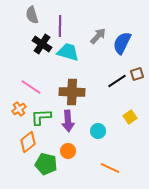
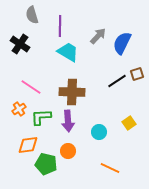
black cross: moved 22 px left
cyan trapezoid: rotated 15 degrees clockwise
yellow square: moved 1 px left, 6 px down
cyan circle: moved 1 px right, 1 px down
orange diamond: moved 3 px down; rotated 30 degrees clockwise
